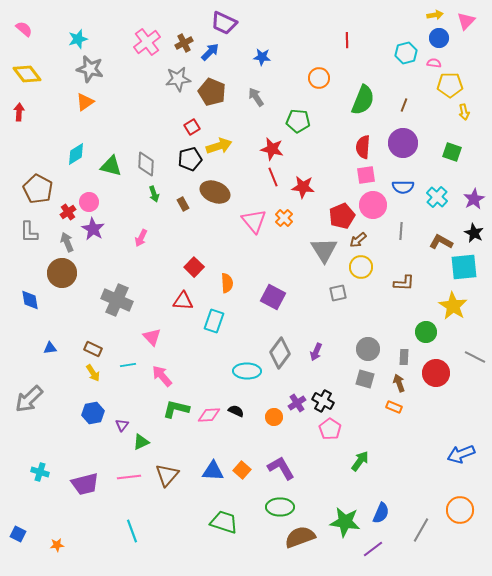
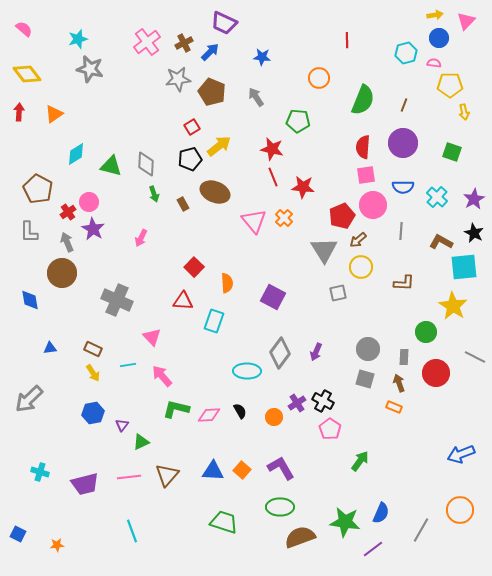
orange triangle at (85, 102): moved 31 px left, 12 px down
yellow arrow at (219, 146): rotated 20 degrees counterclockwise
black semicircle at (236, 411): moved 4 px right; rotated 35 degrees clockwise
